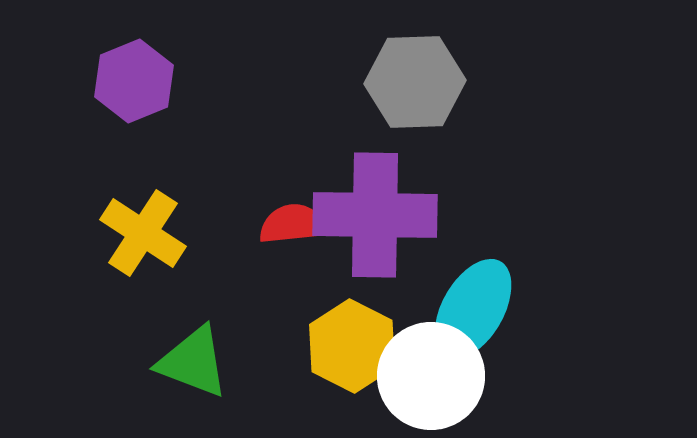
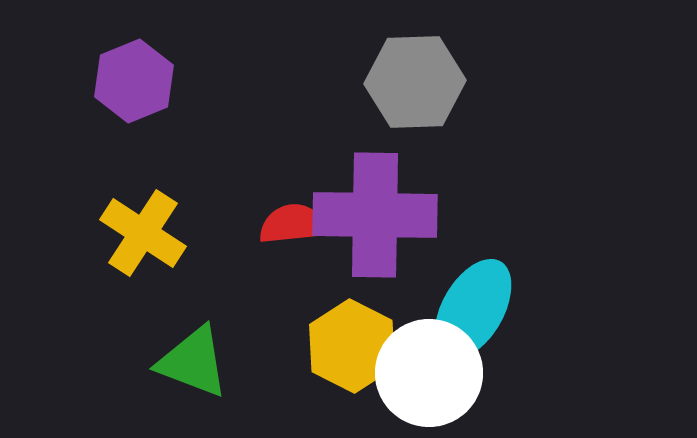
white circle: moved 2 px left, 3 px up
